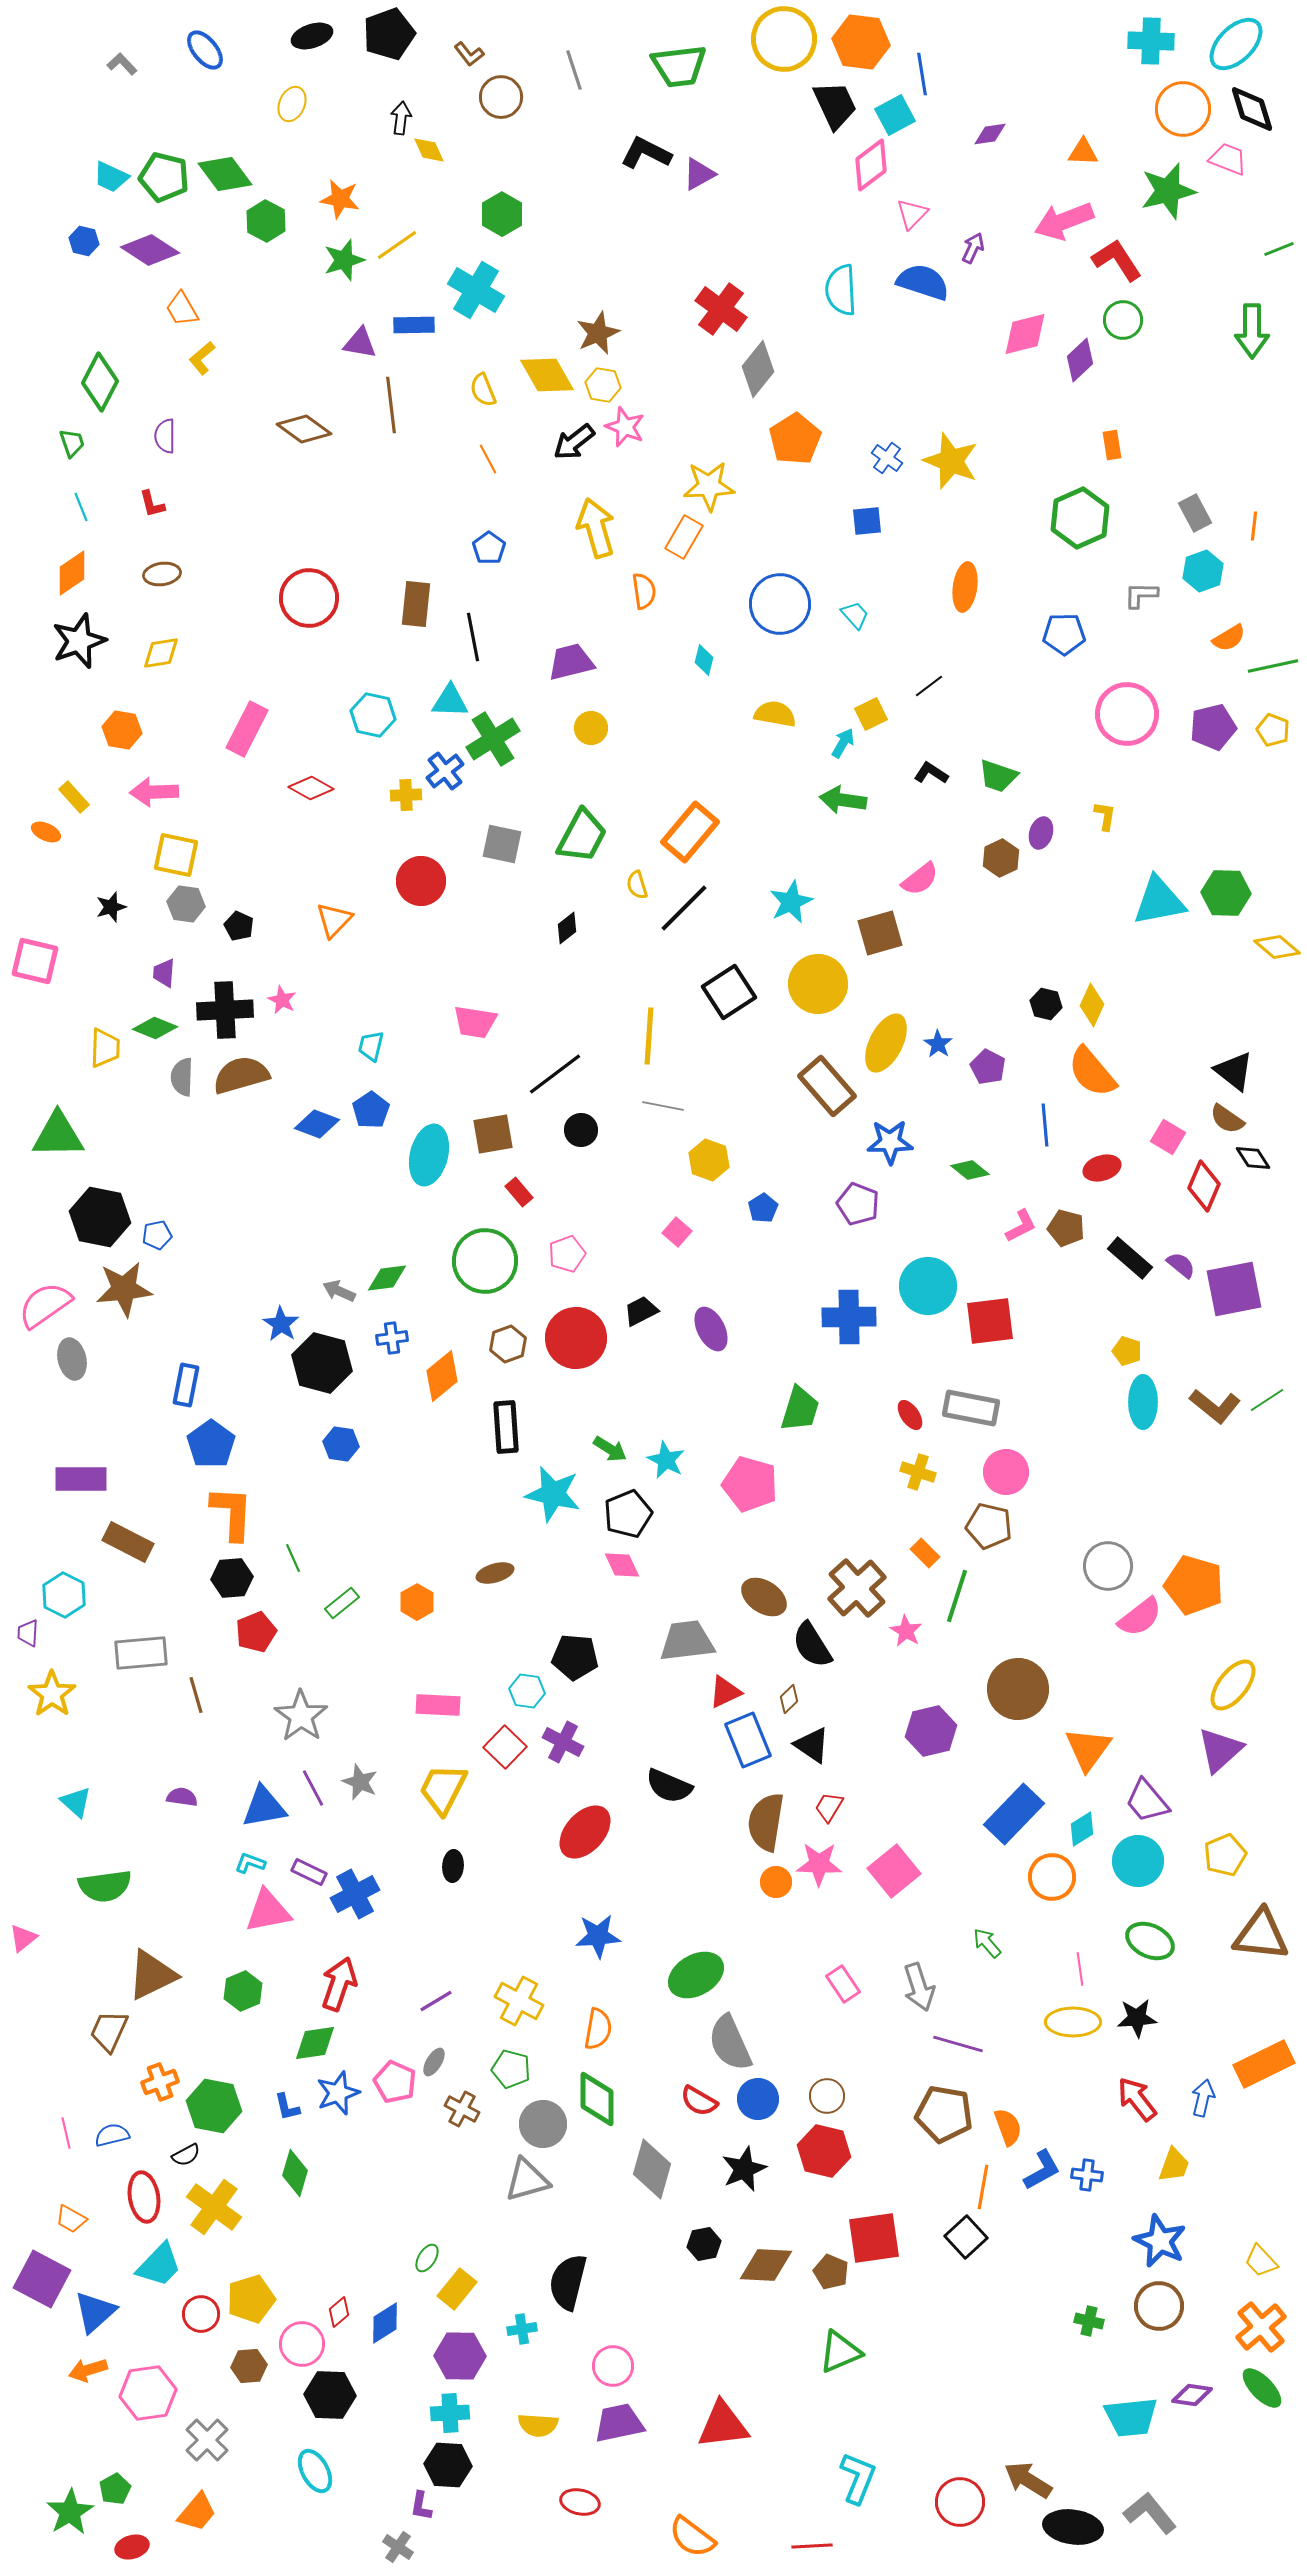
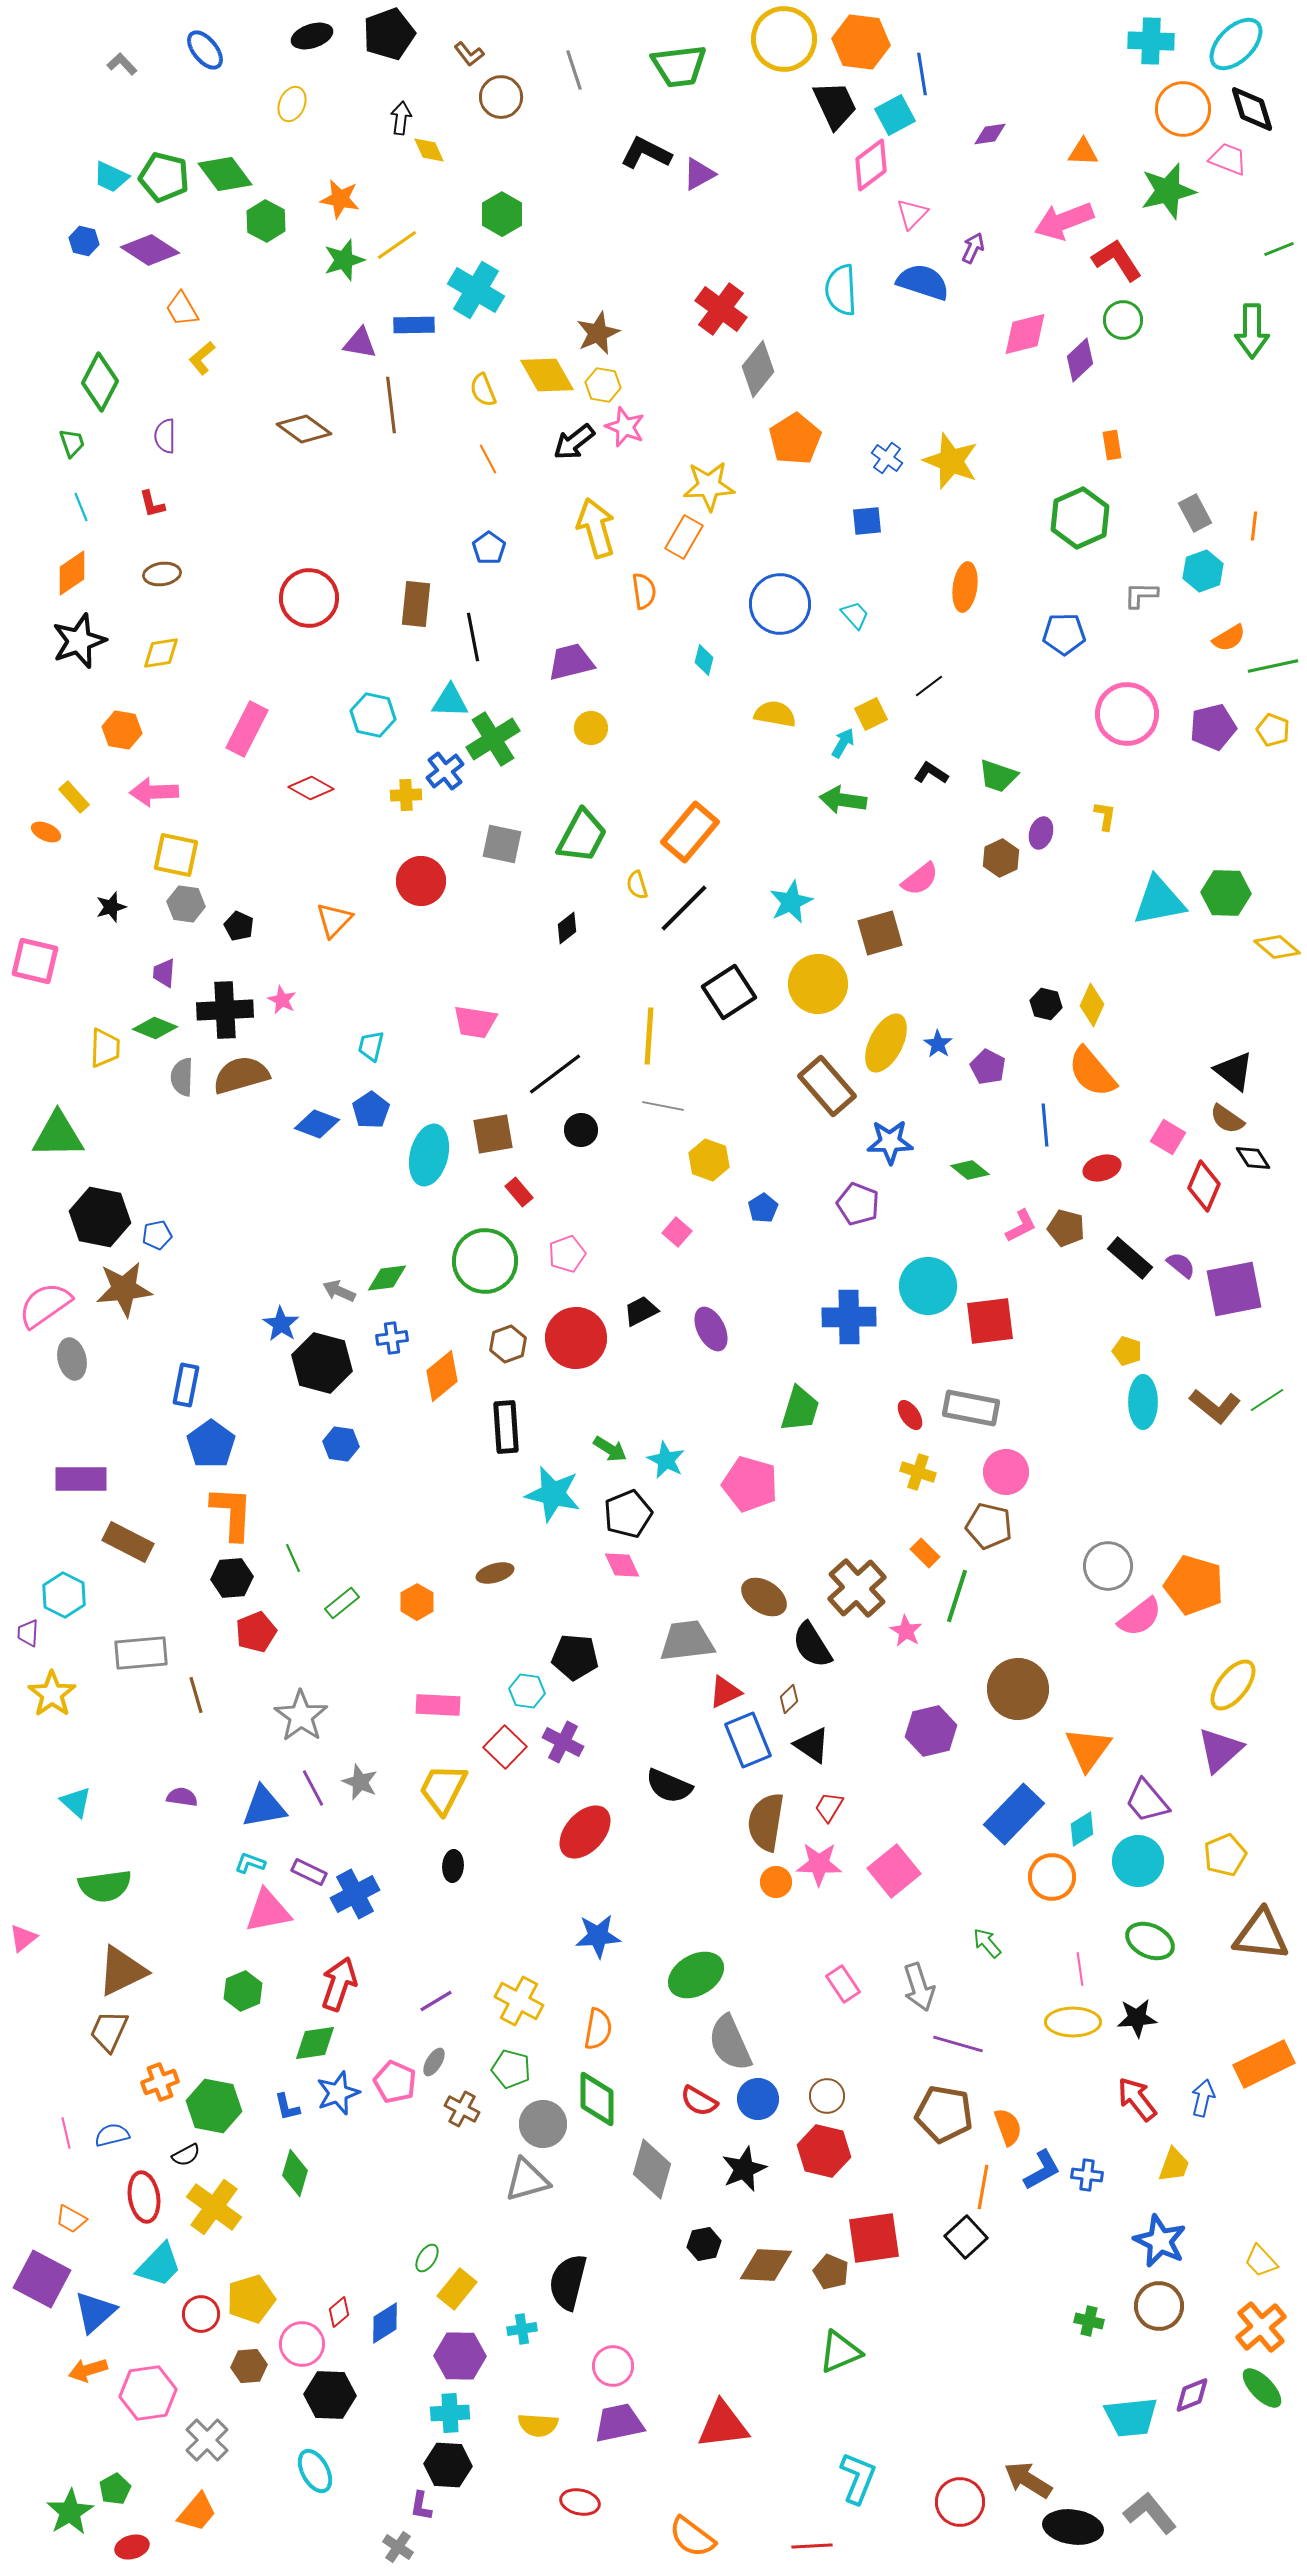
brown triangle at (152, 1975): moved 30 px left, 4 px up
purple diamond at (1192, 2395): rotated 30 degrees counterclockwise
